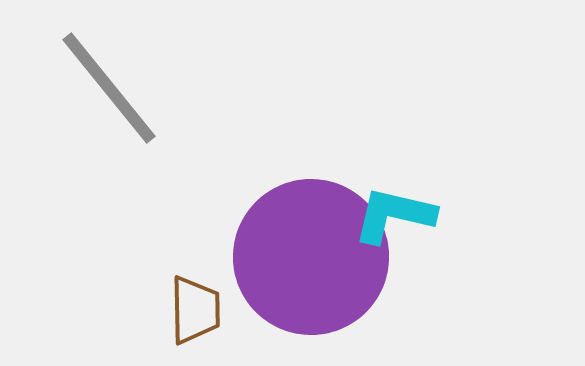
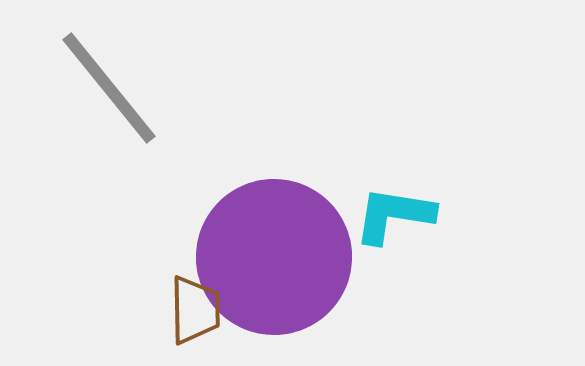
cyan L-shape: rotated 4 degrees counterclockwise
purple circle: moved 37 px left
